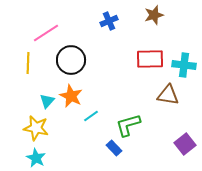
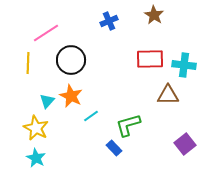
brown star: rotated 24 degrees counterclockwise
brown triangle: rotated 10 degrees counterclockwise
yellow star: rotated 15 degrees clockwise
